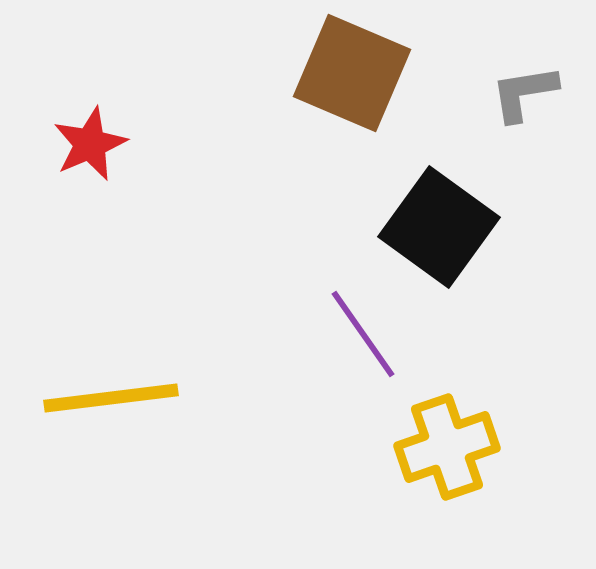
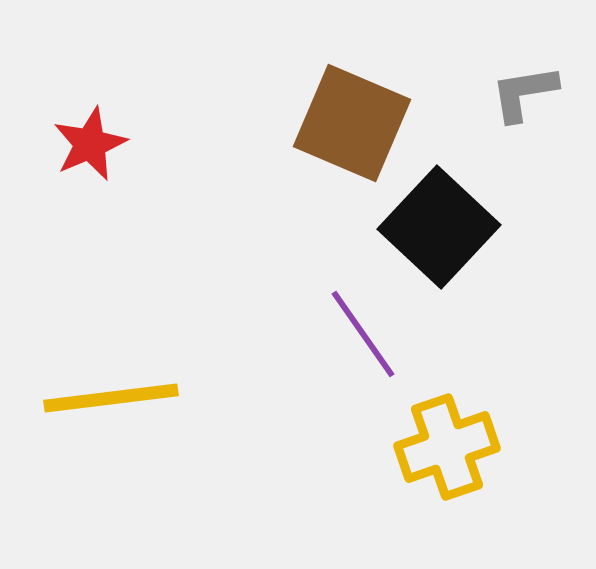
brown square: moved 50 px down
black square: rotated 7 degrees clockwise
